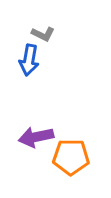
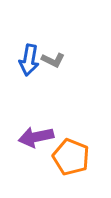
gray L-shape: moved 10 px right, 26 px down
orange pentagon: rotated 21 degrees clockwise
